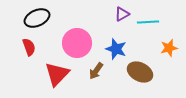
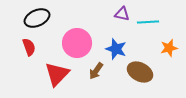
purple triangle: rotated 42 degrees clockwise
